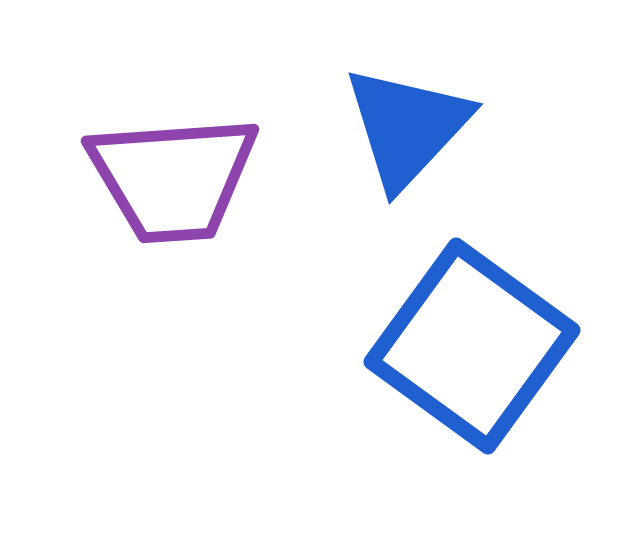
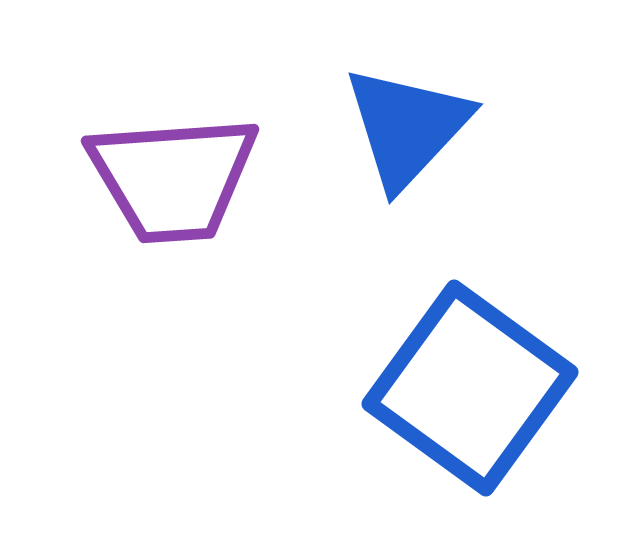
blue square: moved 2 px left, 42 px down
